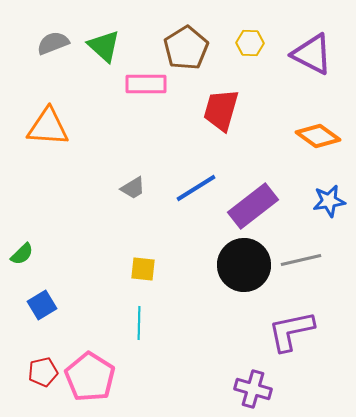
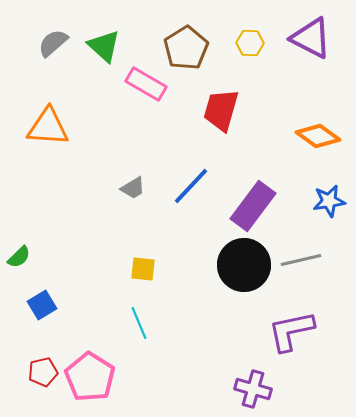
gray semicircle: rotated 20 degrees counterclockwise
purple triangle: moved 1 px left, 16 px up
pink rectangle: rotated 30 degrees clockwise
blue line: moved 5 px left, 2 px up; rotated 15 degrees counterclockwise
purple rectangle: rotated 15 degrees counterclockwise
green semicircle: moved 3 px left, 3 px down
cyan line: rotated 24 degrees counterclockwise
